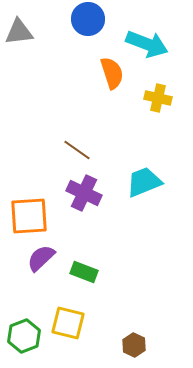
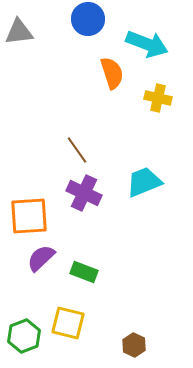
brown line: rotated 20 degrees clockwise
